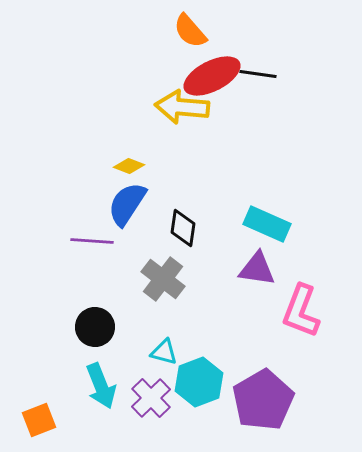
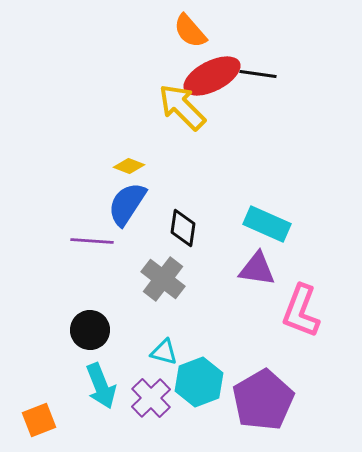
yellow arrow: rotated 40 degrees clockwise
black circle: moved 5 px left, 3 px down
